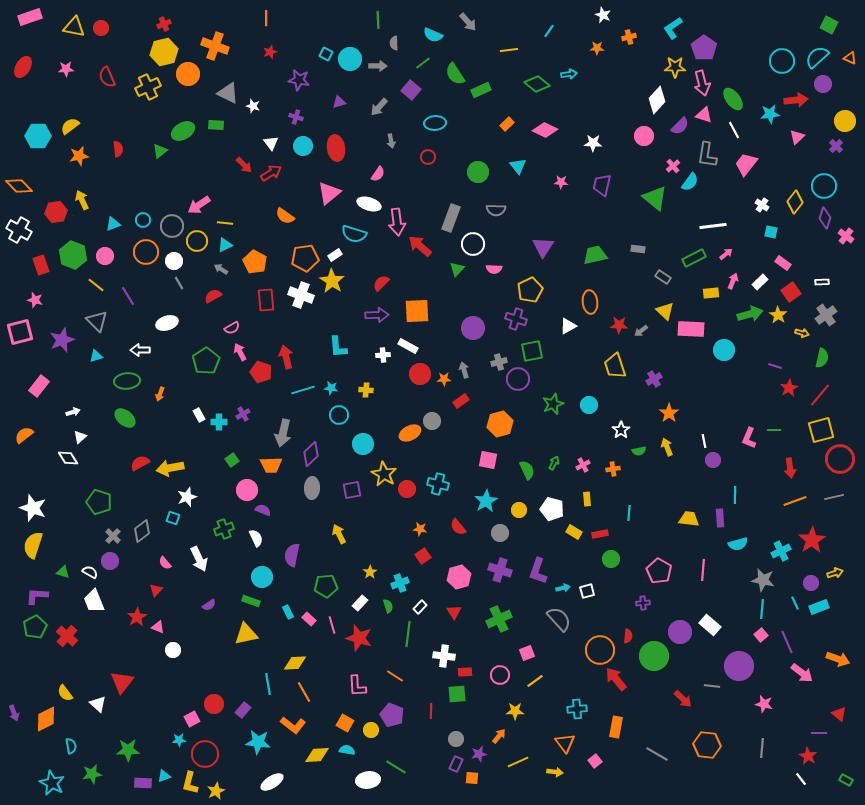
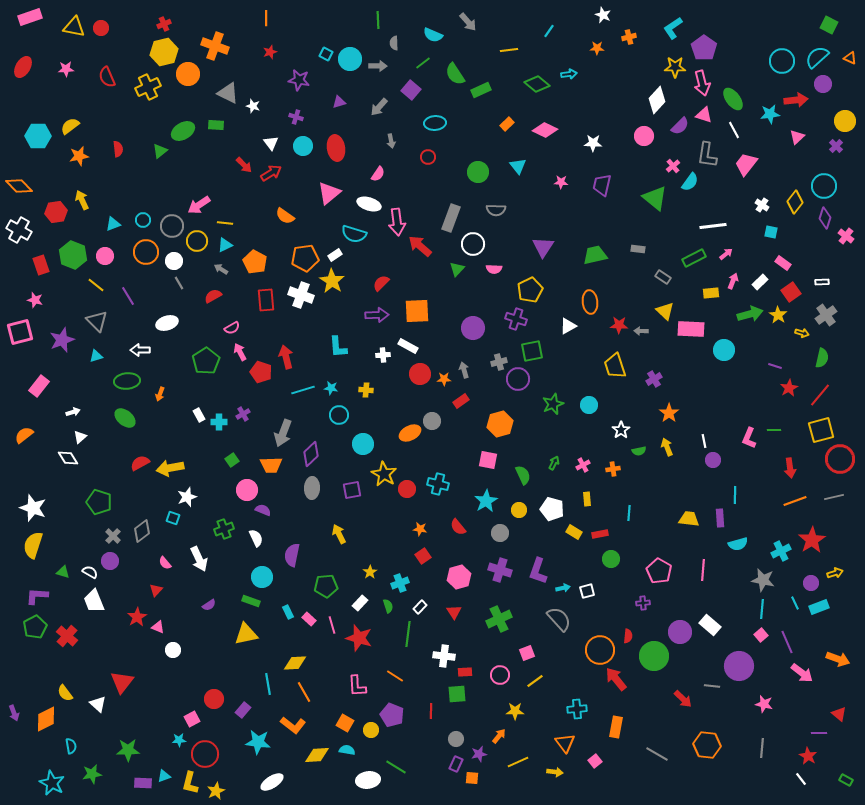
gray arrow at (641, 331): rotated 40 degrees clockwise
gray arrow at (283, 433): rotated 8 degrees clockwise
green semicircle at (527, 470): moved 4 px left, 5 px down
red circle at (214, 704): moved 5 px up
